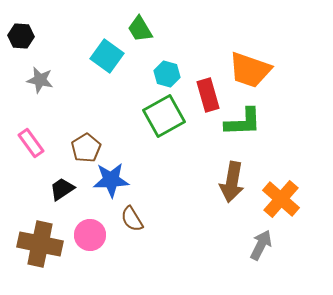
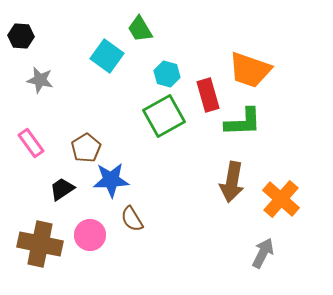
gray arrow: moved 2 px right, 8 px down
